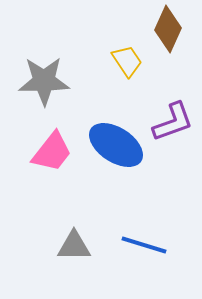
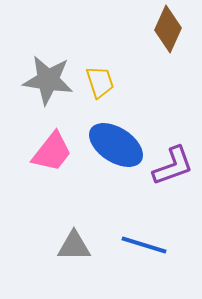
yellow trapezoid: moved 27 px left, 21 px down; rotated 16 degrees clockwise
gray star: moved 4 px right, 1 px up; rotated 9 degrees clockwise
purple L-shape: moved 44 px down
